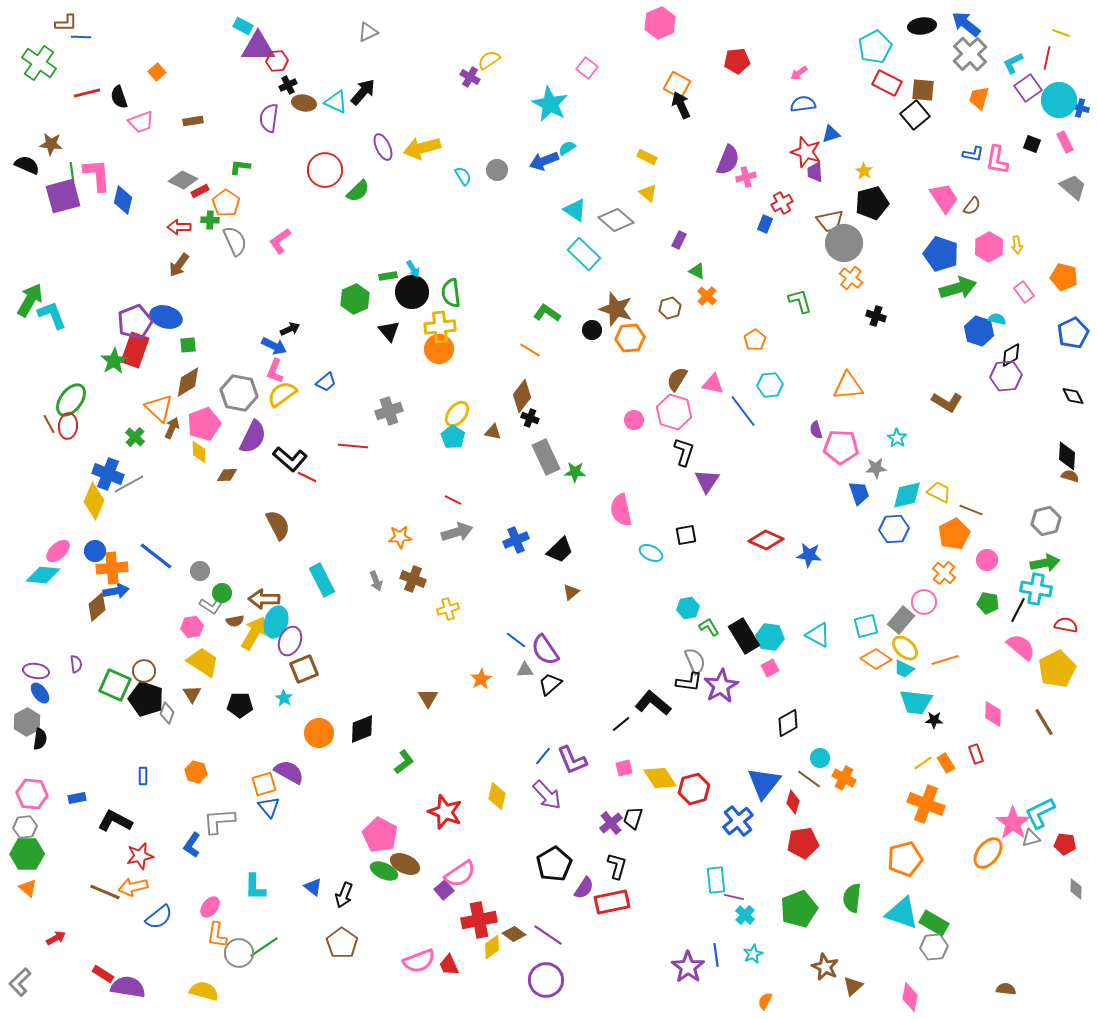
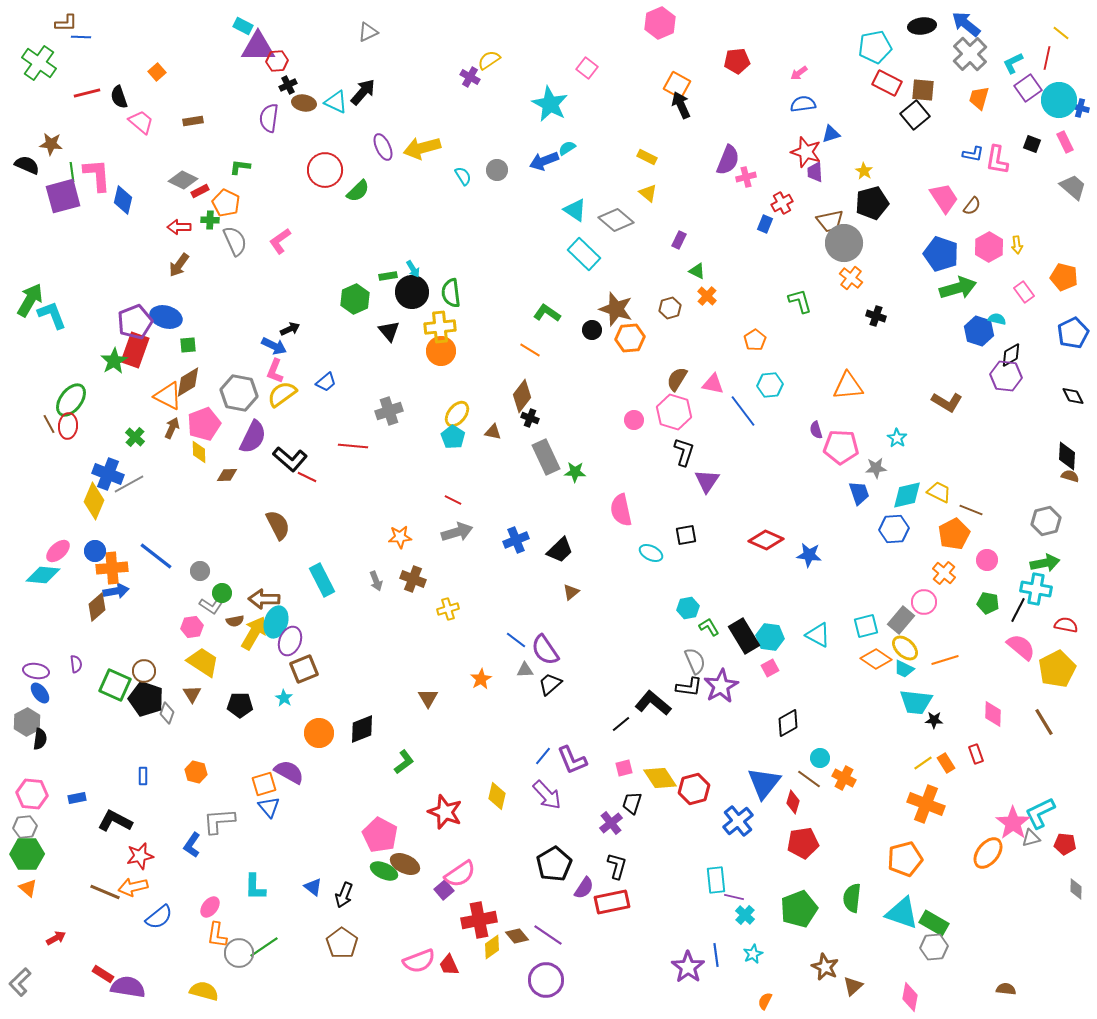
yellow line at (1061, 33): rotated 18 degrees clockwise
cyan pentagon at (875, 47): rotated 16 degrees clockwise
pink trapezoid at (141, 122): rotated 120 degrees counterclockwise
orange pentagon at (226, 203): rotated 8 degrees counterclockwise
orange circle at (439, 349): moved 2 px right, 2 px down
purple hexagon at (1006, 376): rotated 12 degrees clockwise
orange triangle at (159, 408): moved 9 px right, 12 px up; rotated 16 degrees counterclockwise
black L-shape at (689, 682): moved 5 px down
black trapezoid at (633, 818): moved 1 px left, 15 px up
brown diamond at (514, 934): moved 3 px right, 2 px down; rotated 15 degrees clockwise
